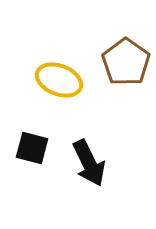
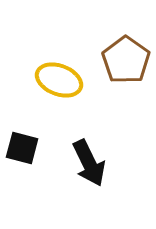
brown pentagon: moved 2 px up
black square: moved 10 px left
